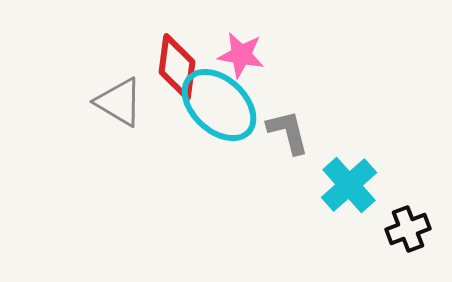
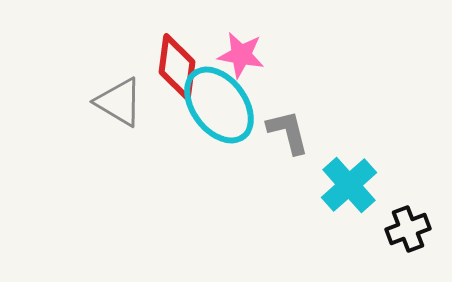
cyan ellipse: rotated 10 degrees clockwise
